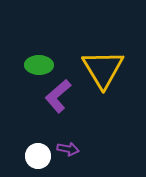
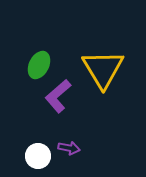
green ellipse: rotated 64 degrees counterclockwise
purple arrow: moved 1 px right, 1 px up
